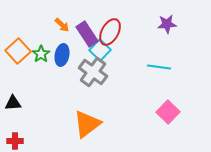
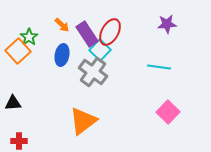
green star: moved 12 px left, 17 px up
orange triangle: moved 4 px left, 3 px up
red cross: moved 4 px right
